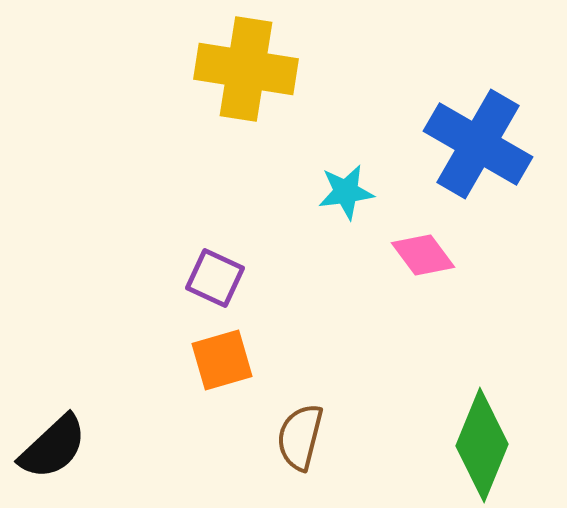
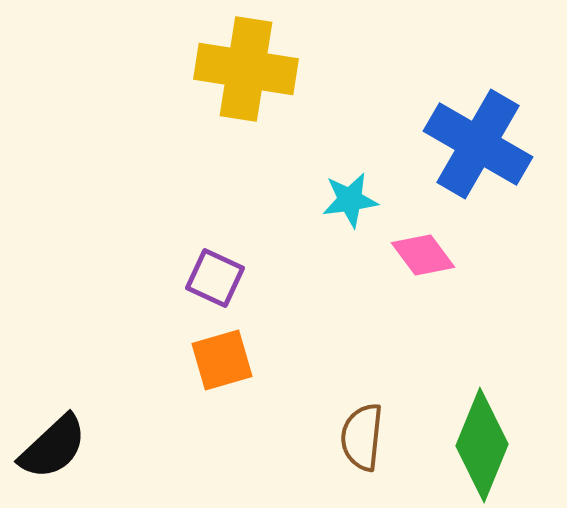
cyan star: moved 4 px right, 8 px down
brown semicircle: moved 62 px right; rotated 8 degrees counterclockwise
